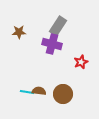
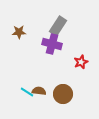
cyan line: rotated 24 degrees clockwise
